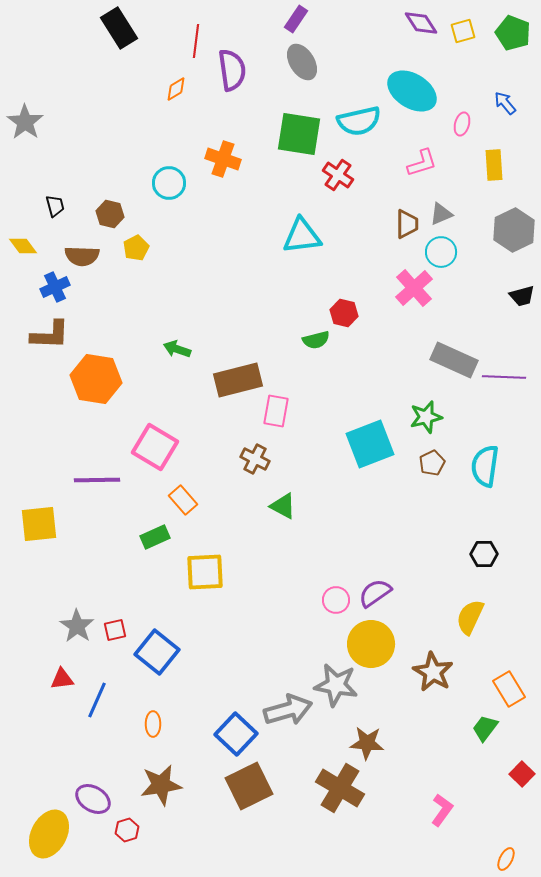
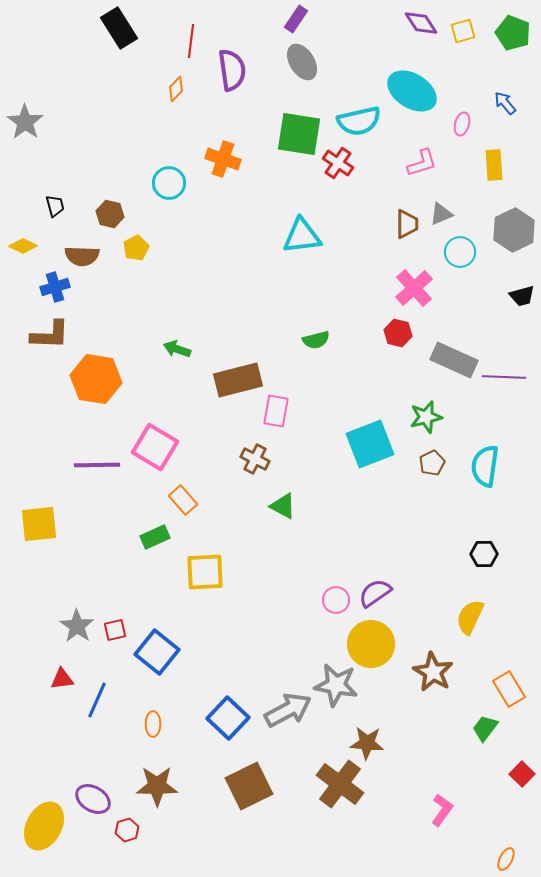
red line at (196, 41): moved 5 px left
orange diamond at (176, 89): rotated 15 degrees counterclockwise
red cross at (338, 175): moved 12 px up
yellow diamond at (23, 246): rotated 28 degrees counterclockwise
cyan circle at (441, 252): moved 19 px right
blue cross at (55, 287): rotated 8 degrees clockwise
red hexagon at (344, 313): moved 54 px right, 20 px down
purple line at (97, 480): moved 15 px up
gray arrow at (288, 710): rotated 12 degrees counterclockwise
blue square at (236, 734): moved 8 px left, 16 px up
brown star at (161, 785): moved 4 px left, 1 px down; rotated 9 degrees clockwise
brown cross at (340, 788): moved 4 px up; rotated 6 degrees clockwise
yellow ellipse at (49, 834): moved 5 px left, 8 px up
